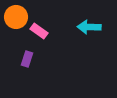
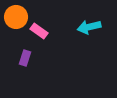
cyan arrow: rotated 15 degrees counterclockwise
purple rectangle: moved 2 px left, 1 px up
